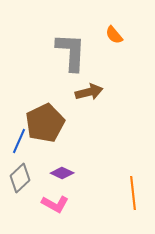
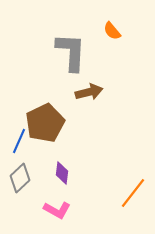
orange semicircle: moved 2 px left, 4 px up
purple diamond: rotated 70 degrees clockwise
orange line: rotated 44 degrees clockwise
pink L-shape: moved 2 px right, 6 px down
